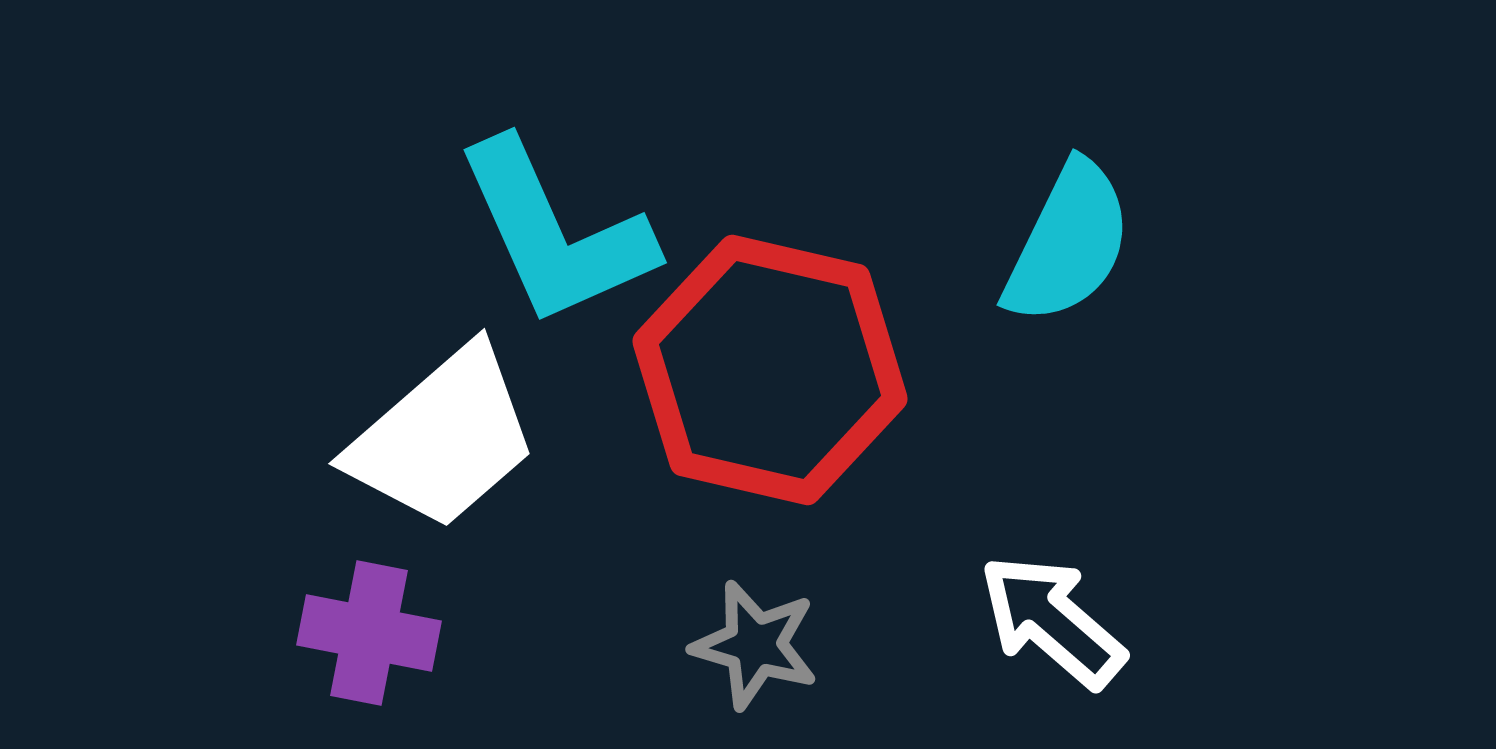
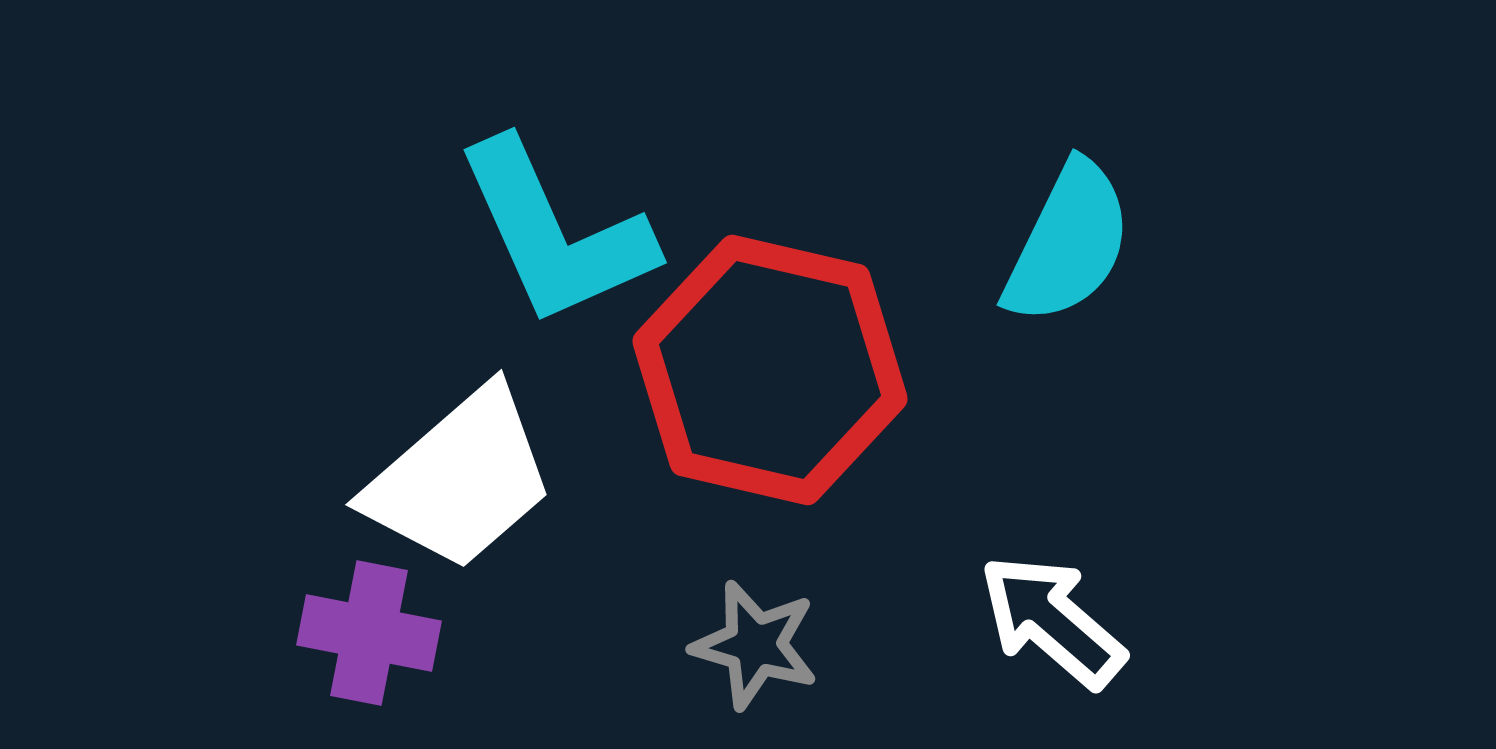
white trapezoid: moved 17 px right, 41 px down
